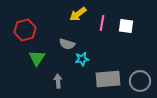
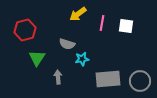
gray arrow: moved 4 px up
